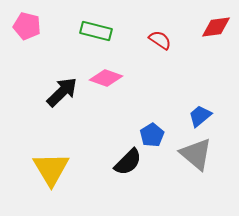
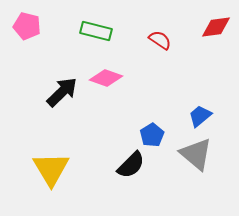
black semicircle: moved 3 px right, 3 px down
